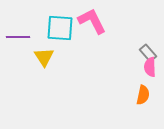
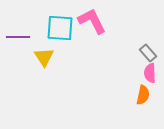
pink semicircle: moved 6 px down
